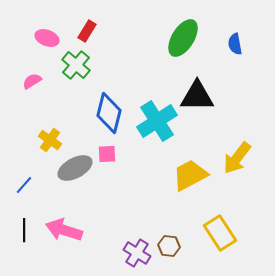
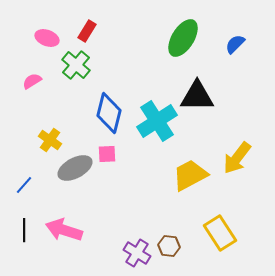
blue semicircle: rotated 55 degrees clockwise
